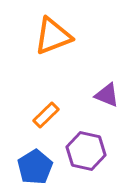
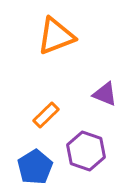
orange triangle: moved 3 px right
purple triangle: moved 2 px left, 1 px up
purple hexagon: rotated 6 degrees clockwise
